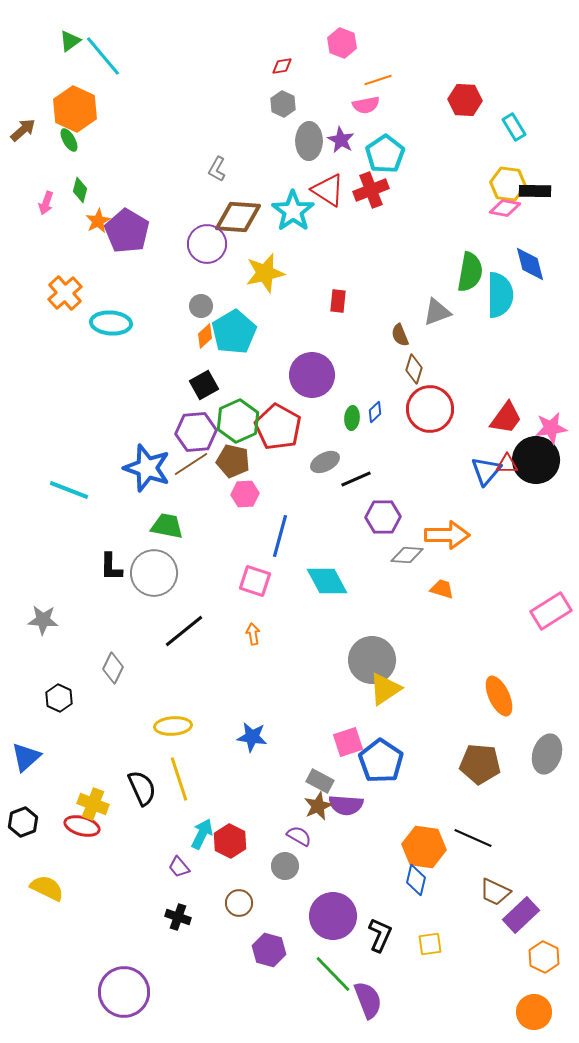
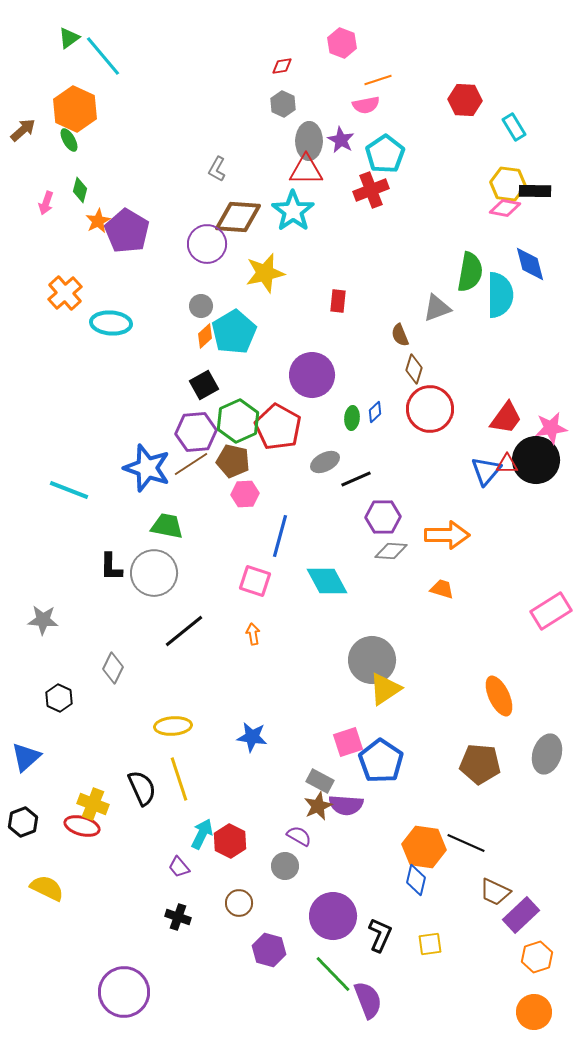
green triangle at (70, 41): moved 1 px left, 3 px up
red triangle at (328, 190): moved 22 px left, 20 px up; rotated 33 degrees counterclockwise
gray triangle at (437, 312): moved 4 px up
gray diamond at (407, 555): moved 16 px left, 4 px up
black line at (473, 838): moved 7 px left, 5 px down
orange hexagon at (544, 957): moved 7 px left; rotated 16 degrees clockwise
